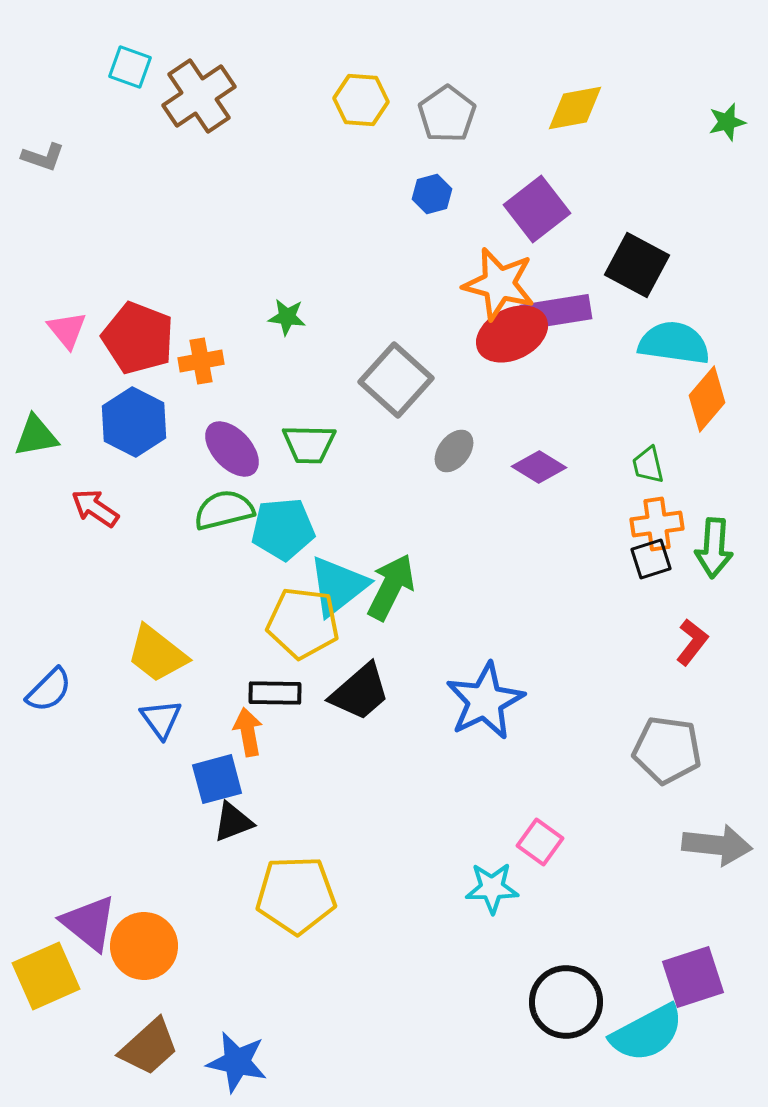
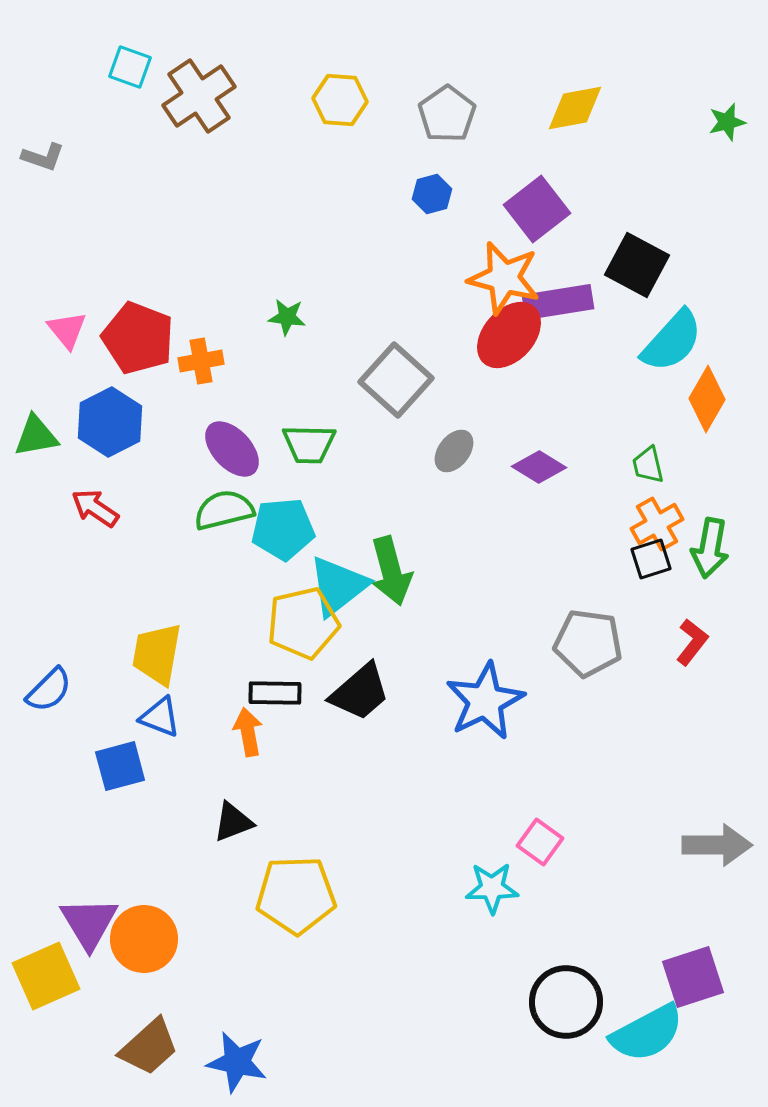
yellow hexagon at (361, 100): moved 21 px left
orange star at (499, 284): moved 5 px right, 6 px up
purple rectangle at (556, 312): moved 2 px right, 10 px up
red ellipse at (512, 334): moved 3 px left, 1 px down; rotated 22 degrees counterclockwise
cyan semicircle at (674, 343): moved 2 px left, 2 px up; rotated 124 degrees clockwise
orange diamond at (707, 399): rotated 10 degrees counterclockwise
blue hexagon at (134, 422): moved 24 px left; rotated 6 degrees clockwise
orange cross at (657, 524): rotated 21 degrees counterclockwise
green arrow at (714, 548): moved 4 px left; rotated 6 degrees clockwise
green arrow at (391, 587): moved 16 px up; rotated 138 degrees clockwise
yellow pentagon at (303, 623): rotated 20 degrees counterclockwise
yellow trapezoid at (157, 654): rotated 62 degrees clockwise
blue triangle at (161, 719): moved 1 px left, 2 px up; rotated 33 degrees counterclockwise
gray pentagon at (667, 750): moved 79 px left, 107 px up
blue square at (217, 779): moved 97 px left, 13 px up
gray arrow at (717, 845): rotated 6 degrees counterclockwise
purple triangle at (89, 923): rotated 20 degrees clockwise
orange circle at (144, 946): moved 7 px up
